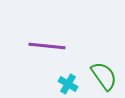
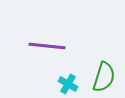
green semicircle: moved 1 px down; rotated 52 degrees clockwise
